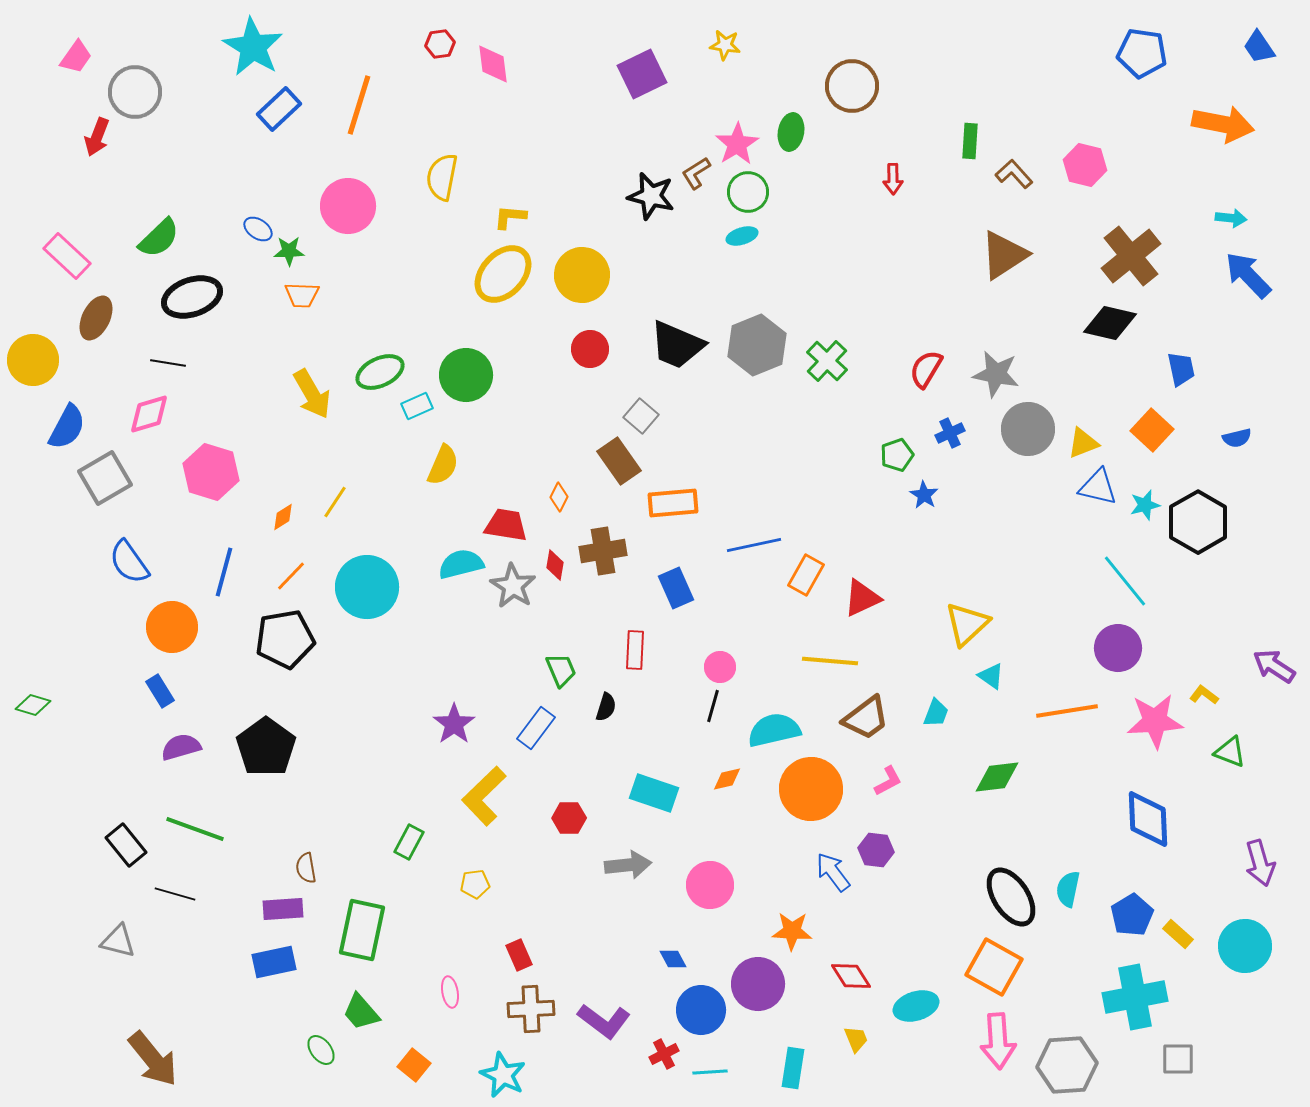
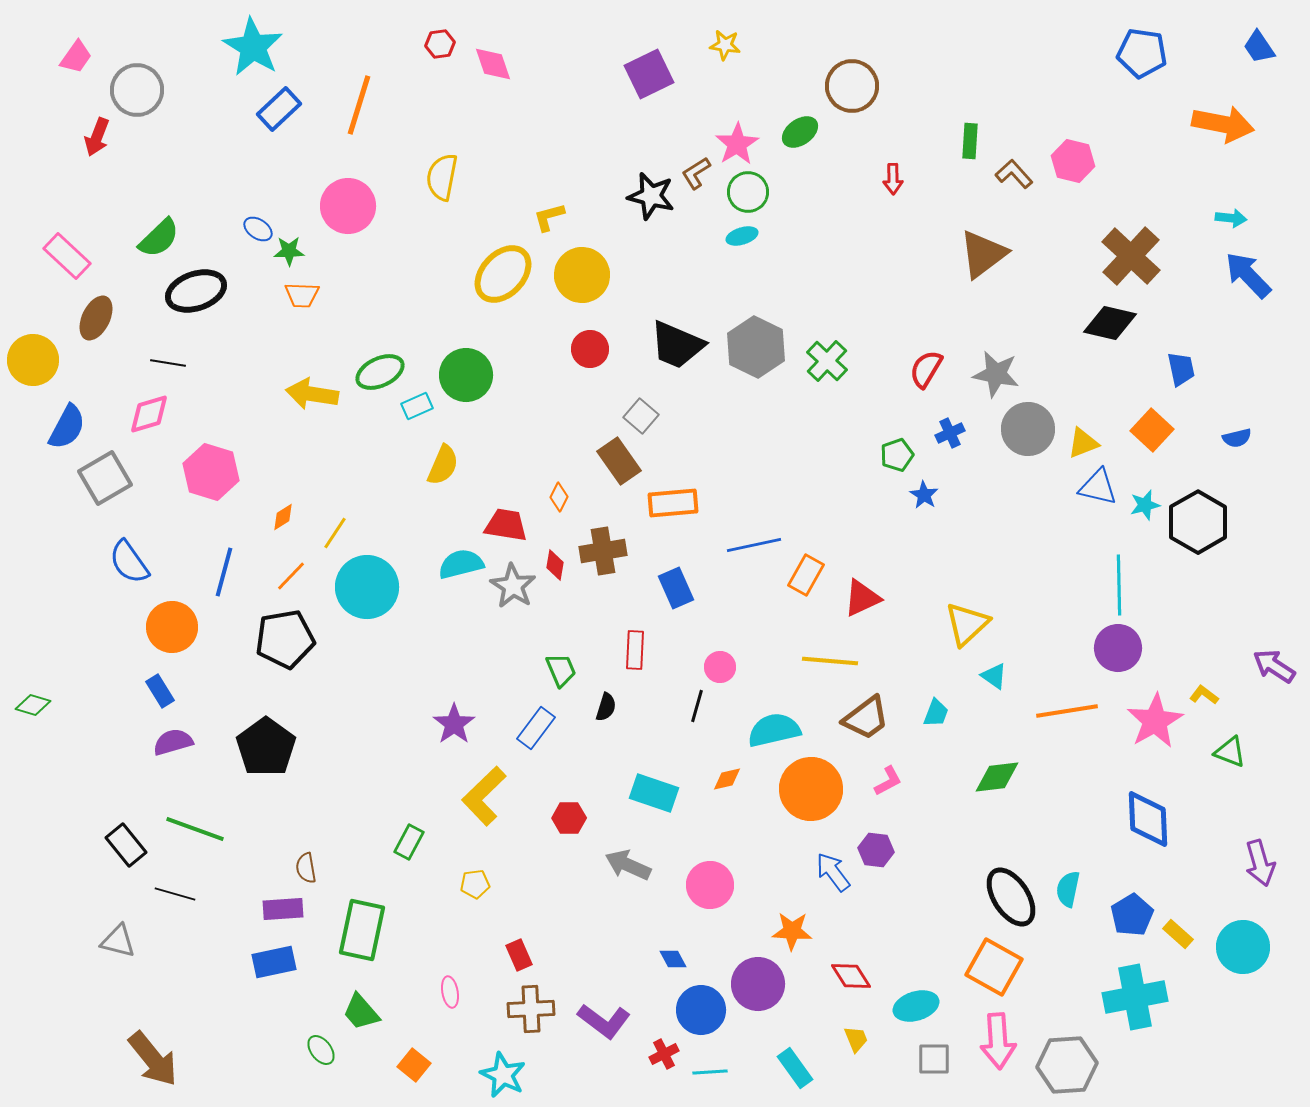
pink diamond at (493, 64): rotated 12 degrees counterclockwise
purple square at (642, 74): moved 7 px right
gray circle at (135, 92): moved 2 px right, 2 px up
green ellipse at (791, 132): moved 9 px right; rotated 45 degrees clockwise
pink hexagon at (1085, 165): moved 12 px left, 4 px up
yellow L-shape at (510, 217): moved 39 px right; rotated 20 degrees counterclockwise
brown triangle at (1004, 255): moved 21 px left, 1 px up; rotated 4 degrees counterclockwise
brown cross at (1131, 256): rotated 8 degrees counterclockwise
black ellipse at (192, 297): moved 4 px right, 6 px up
gray hexagon at (757, 345): moved 1 px left, 2 px down; rotated 12 degrees counterclockwise
yellow arrow at (312, 394): rotated 129 degrees clockwise
yellow line at (335, 502): moved 31 px down
cyan line at (1125, 581): moved 6 px left, 4 px down; rotated 38 degrees clockwise
cyan triangle at (991, 676): moved 3 px right
black line at (713, 706): moved 16 px left
pink star at (1155, 721): rotated 26 degrees counterclockwise
purple semicircle at (181, 747): moved 8 px left, 5 px up
gray arrow at (628, 865): rotated 150 degrees counterclockwise
cyan circle at (1245, 946): moved 2 px left, 1 px down
gray square at (1178, 1059): moved 244 px left
cyan rectangle at (793, 1068): moved 2 px right; rotated 45 degrees counterclockwise
